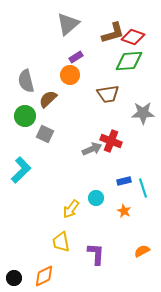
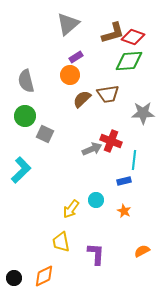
brown semicircle: moved 34 px right
cyan line: moved 9 px left, 28 px up; rotated 24 degrees clockwise
cyan circle: moved 2 px down
